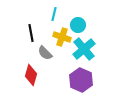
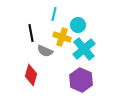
gray semicircle: moved 2 px up; rotated 21 degrees counterclockwise
